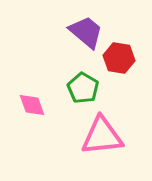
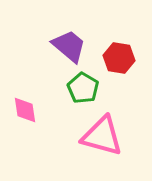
purple trapezoid: moved 17 px left, 14 px down
pink diamond: moved 7 px left, 5 px down; rotated 12 degrees clockwise
pink triangle: rotated 21 degrees clockwise
